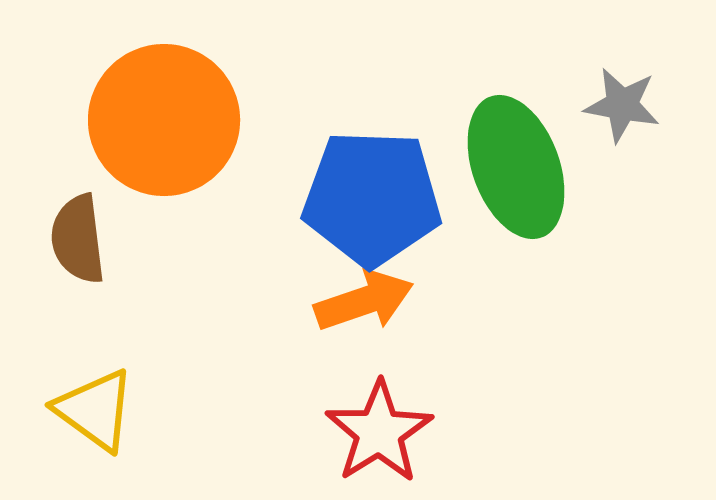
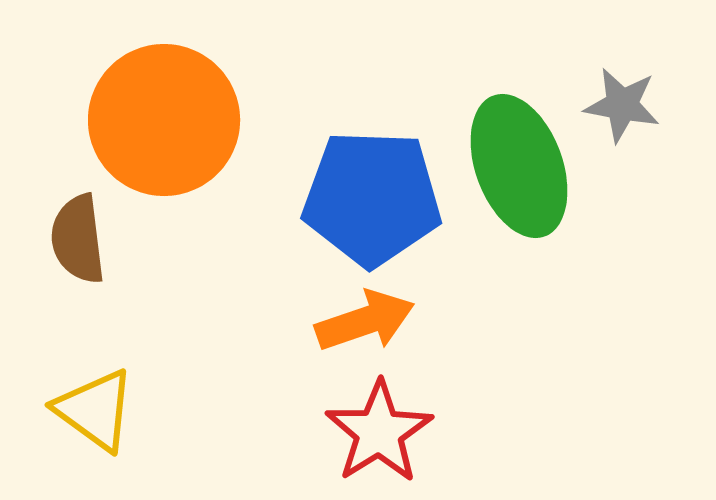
green ellipse: moved 3 px right, 1 px up
orange arrow: moved 1 px right, 20 px down
